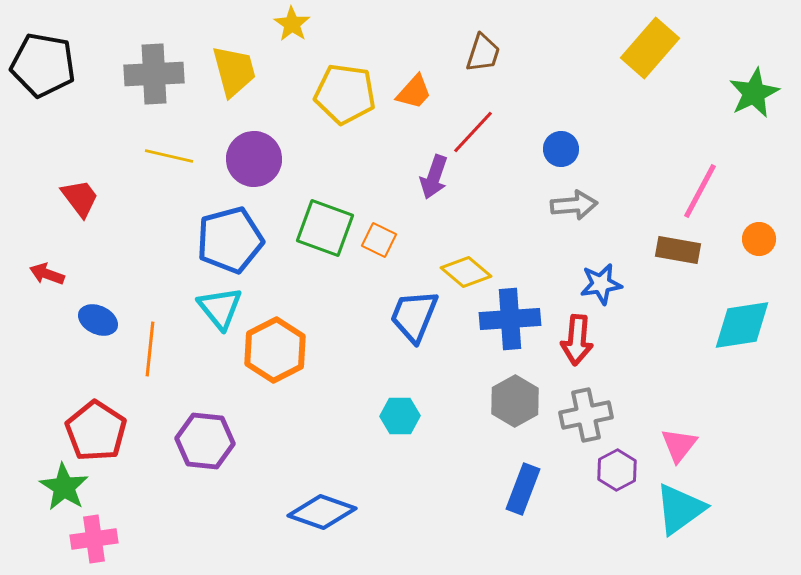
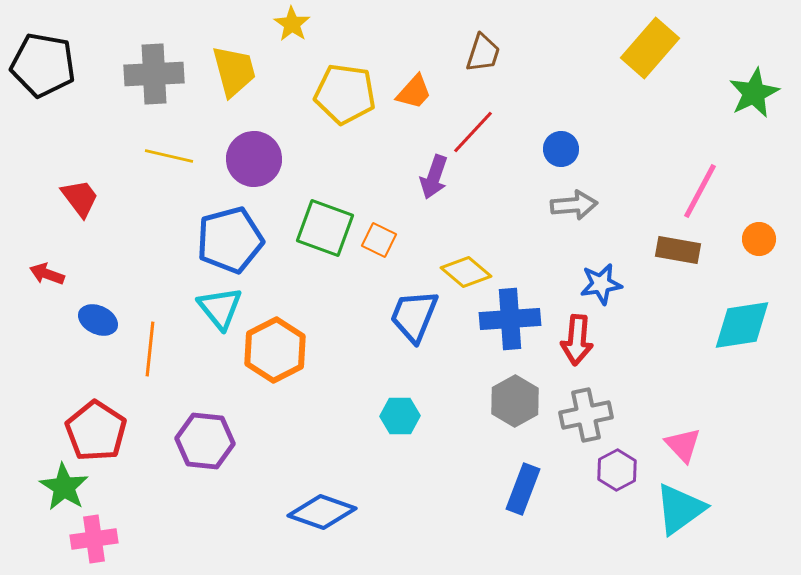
pink triangle at (679, 445): moved 4 px right; rotated 21 degrees counterclockwise
